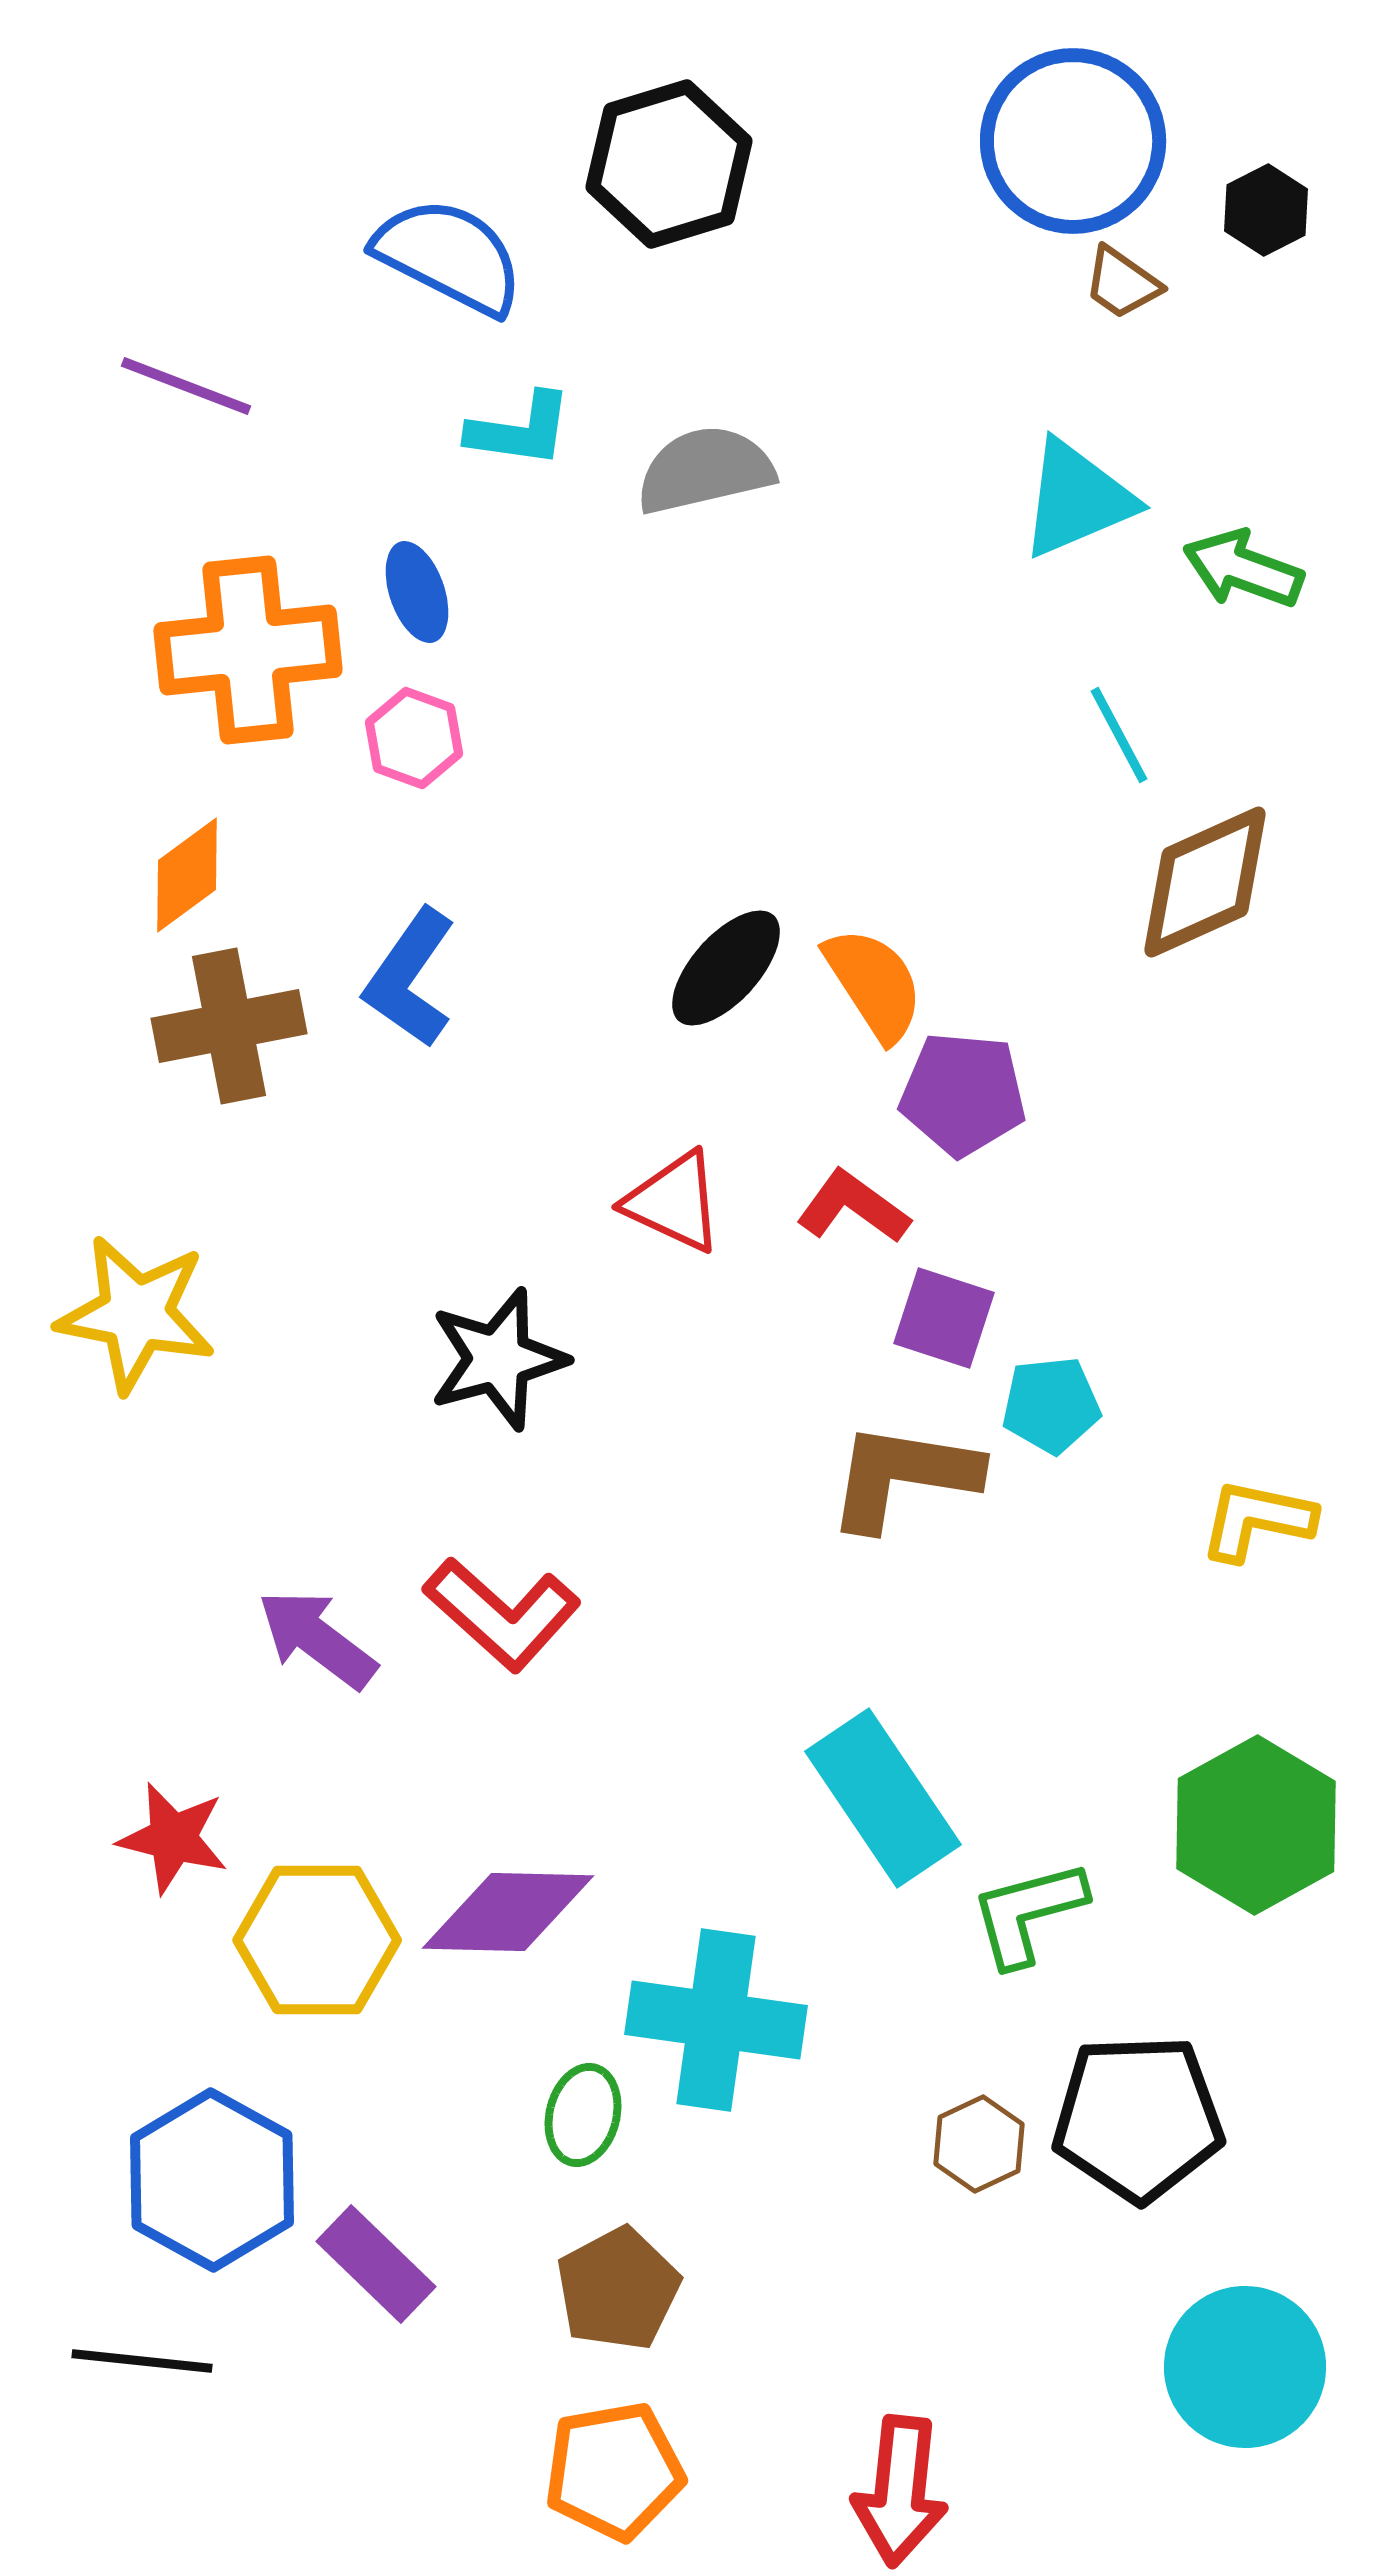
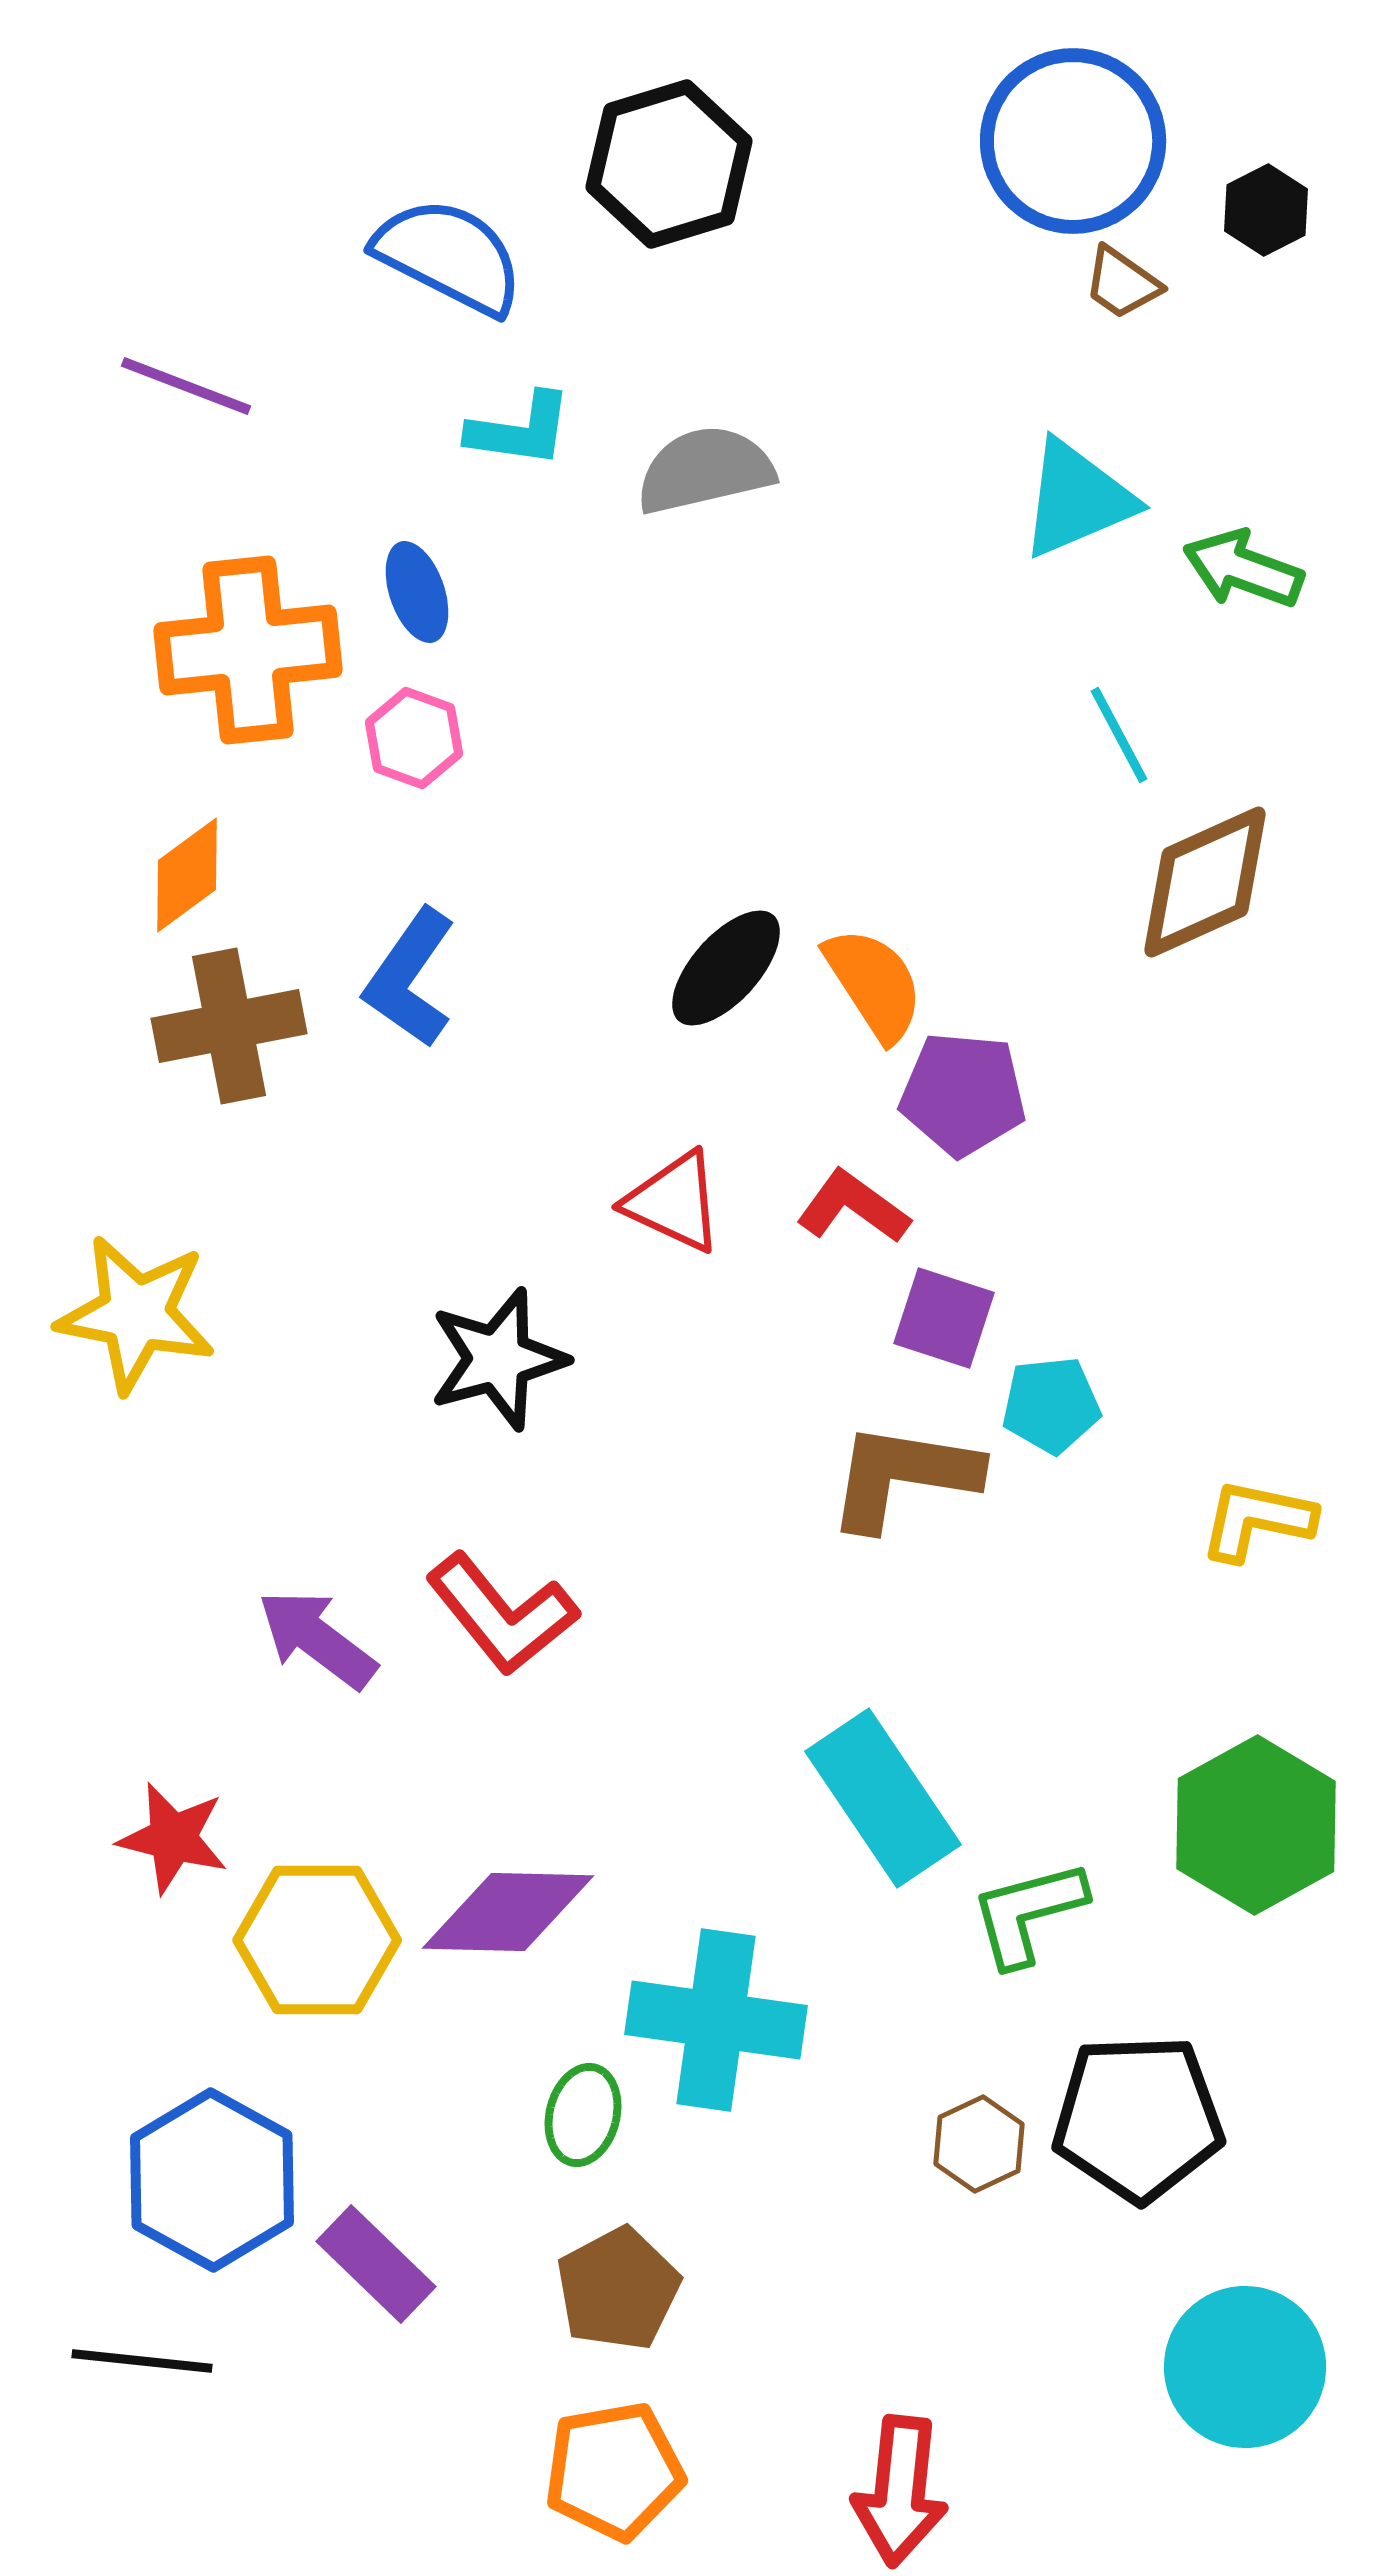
red L-shape at (502, 1614): rotated 9 degrees clockwise
